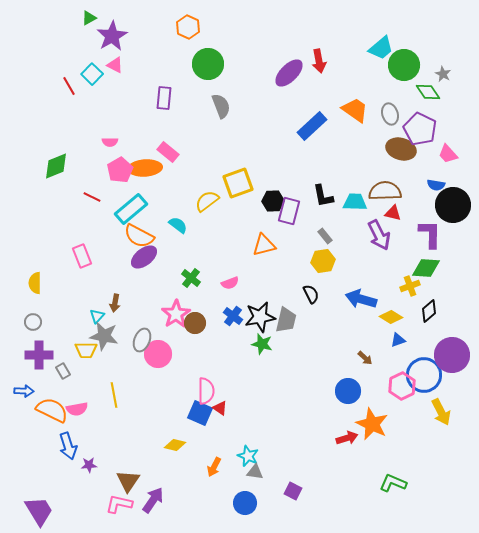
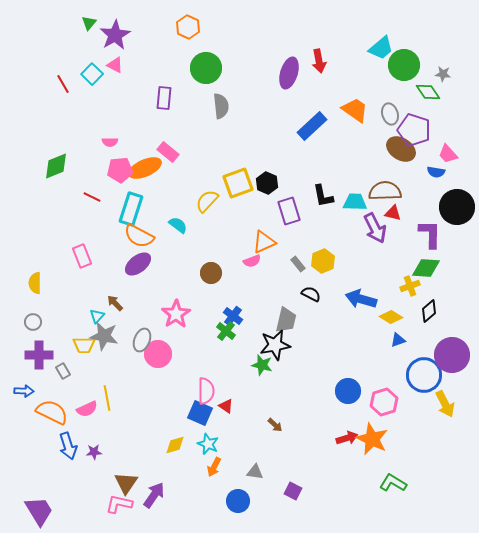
green triangle at (89, 18): moved 5 px down; rotated 21 degrees counterclockwise
purple star at (112, 36): moved 3 px right, 1 px up
green circle at (208, 64): moved 2 px left, 4 px down
purple ellipse at (289, 73): rotated 28 degrees counterclockwise
gray star at (443, 74): rotated 21 degrees counterclockwise
red line at (69, 86): moved 6 px left, 2 px up
gray semicircle at (221, 106): rotated 15 degrees clockwise
purple pentagon at (420, 129): moved 6 px left, 1 px down; rotated 8 degrees counterclockwise
brown ellipse at (401, 149): rotated 16 degrees clockwise
orange ellipse at (145, 168): rotated 20 degrees counterclockwise
pink pentagon at (120, 170): rotated 25 degrees clockwise
blue semicircle at (436, 185): moved 13 px up
yellow semicircle at (207, 201): rotated 10 degrees counterclockwise
black hexagon at (273, 201): moved 6 px left, 18 px up; rotated 25 degrees clockwise
black circle at (453, 205): moved 4 px right, 2 px down
cyan rectangle at (131, 209): rotated 32 degrees counterclockwise
purple rectangle at (289, 211): rotated 32 degrees counterclockwise
purple arrow at (379, 235): moved 4 px left, 7 px up
gray rectangle at (325, 236): moved 27 px left, 28 px down
orange triangle at (264, 245): moved 3 px up; rotated 10 degrees counterclockwise
purple ellipse at (144, 257): moved 6 px left, 7 px down
yellow hexagon at (323, 261): rotated 15 degrees counterclockwise
green cross at (191, 278): moved 35 px right, 53 px down
pink semicircle at (230, 283): moved 22 px right, 22 px up
black semicircle at (311, 294): rotated 36 degrees counterclockwise
brown arrow at (115, 303): rotated 126 degrees clockwise
black star at (260, 317): moved 15 px right, 28 px down
brown circle at (195, 323): moved 16 px right, 50 px up
green star at (262, 344): moved 21 px down
yellow trapezoid at (86, 350): moved 2 px left, 5 px up
brown arrow at (365, 358): moved 90 px left, 67 px down
pink hexagon at (402, 386): moved 18 px left, 16 px down; rotated 8 degrees clockwise
yellow line at (114, 395): moved 7 px left, 3 px down
red triangle at (220, 408): moved 6 px right, 2 px up
pink semicircle at (77, 409): moved 10 px right; rotated 15 degrees counterclockwise
orange semicircle at (52, 410): moved 2 px down
yellow arrow at (441, 412): moved 4 px right, 8 px up
orange star at (372, 424): moved 15 px down
yellow diamond at (175, 445): rotated 30 degrees counterclockwise
cyan star at (248, 456): moved 40 px left, 12 px up
purple star at (89, 465): moved 5 px right, 13 px up
brown triangle at (128, 481): moved 2 px left, 2 px down
green L-shape at (393, 483): rotated 8 degrees clockwise
purple arrow at (153, 500): moved 1 px right, 5 px up
blue circle at (245, 503): moved 7 px left, 2 px up
